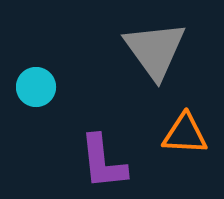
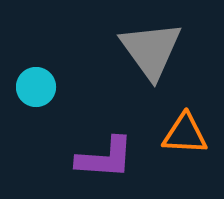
gray triangle: moved 4 px left
purple L-shape: moved 2 px right, 4 px up; rotated 80 degrees counterclockwise
